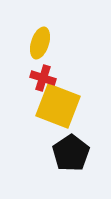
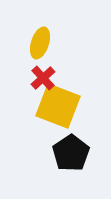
red cross: rotated 30 degrees clockwise
